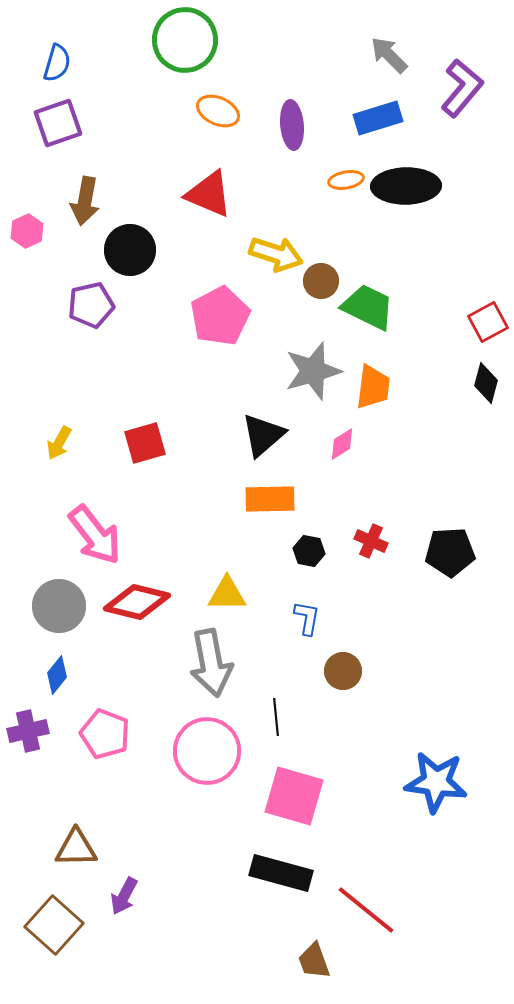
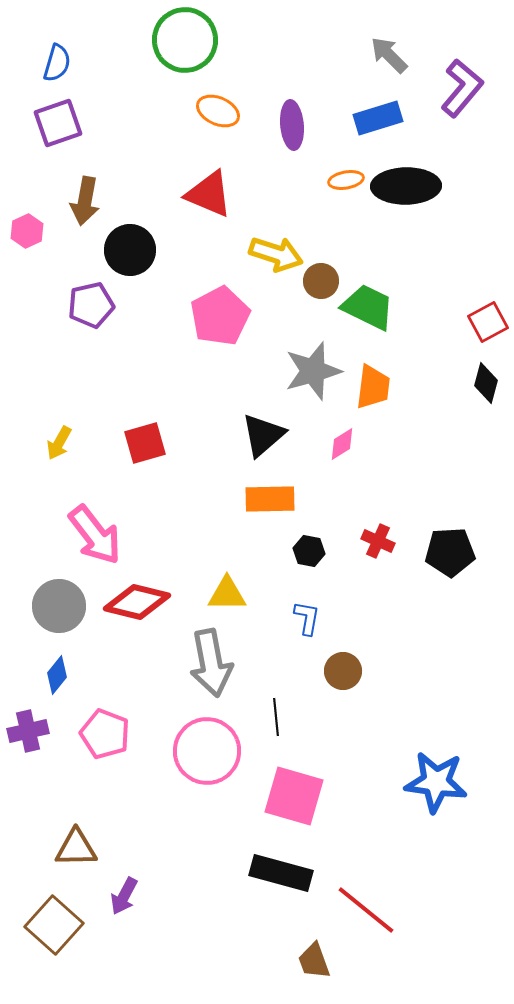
red cross at (371, 541): moved 7 px right
